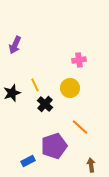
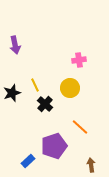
purple arrow: rotated 36 degrees counterclockwise
blue rectangle: rotated 16 degrees counterclockwise
